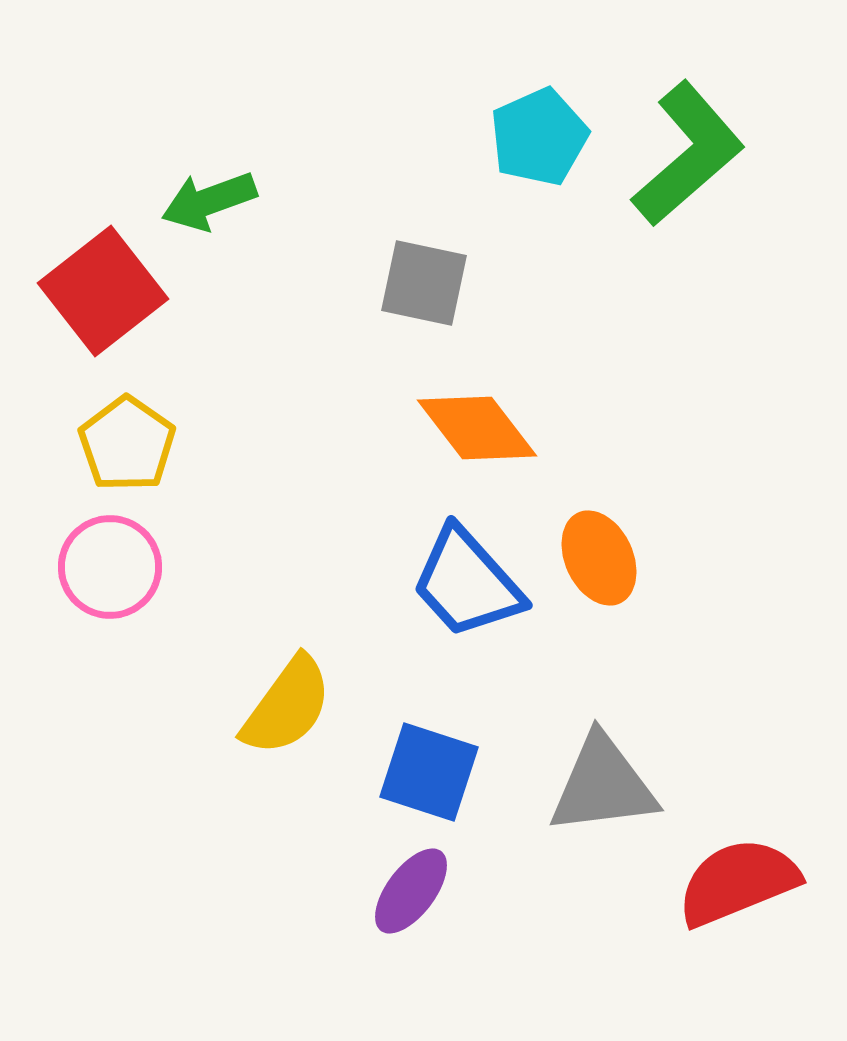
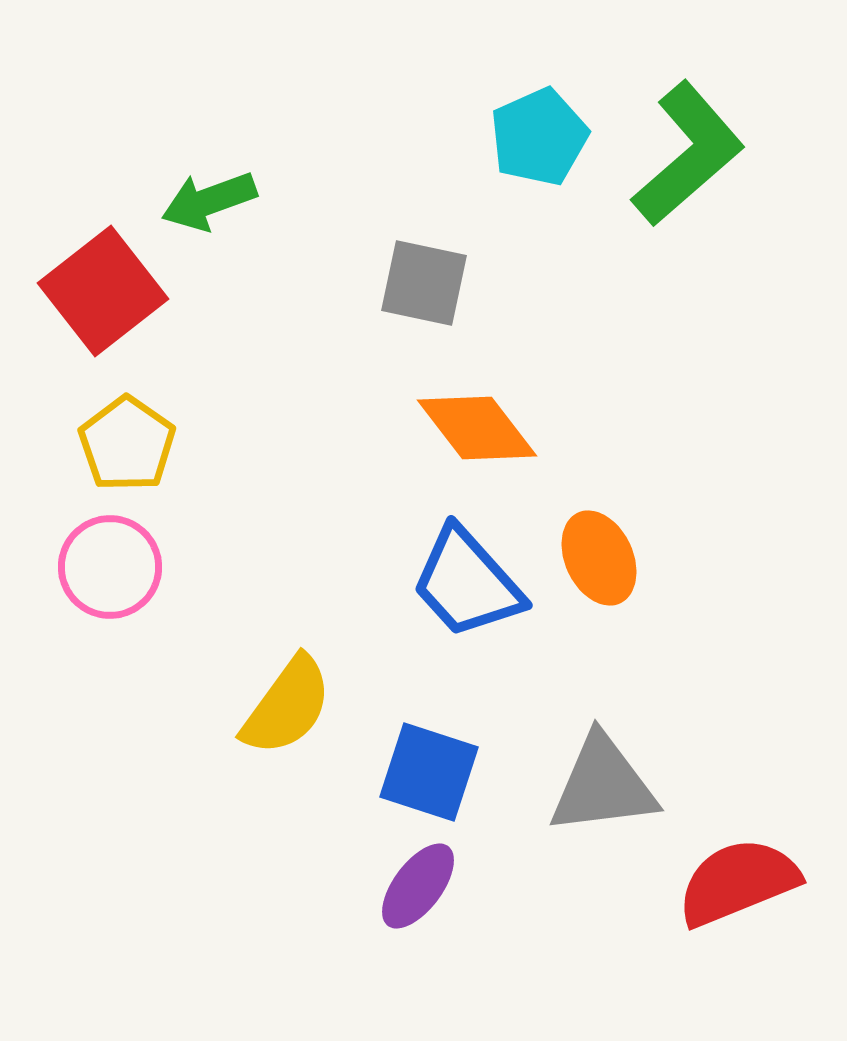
purple ellipse: moved 7 px right, 5 px up
